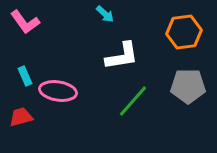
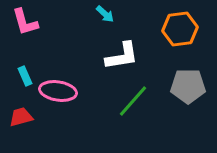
pink L-shape: rotated 20 degrees clockwise
orange hexagon: moved 4 px left, 3 px up
